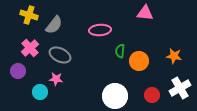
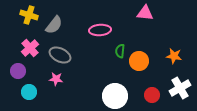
cyan circle: moved 11 px left
